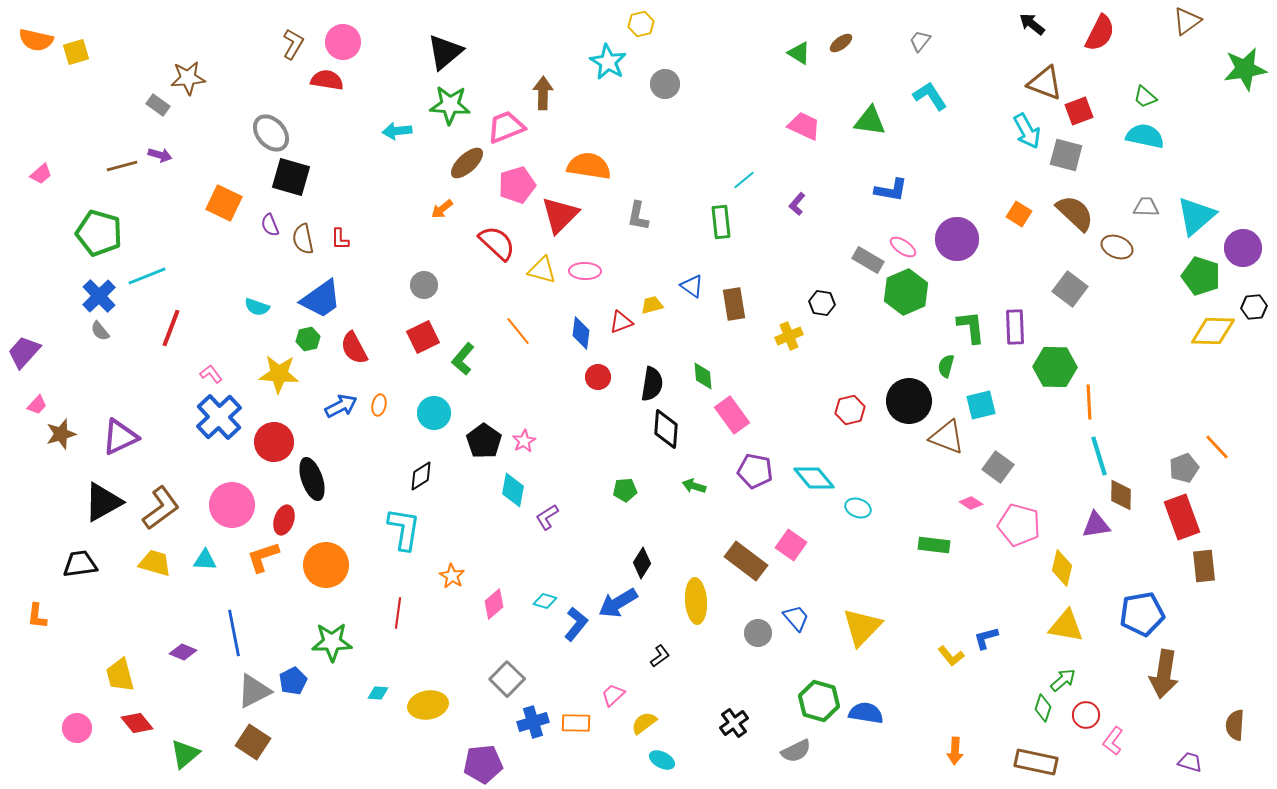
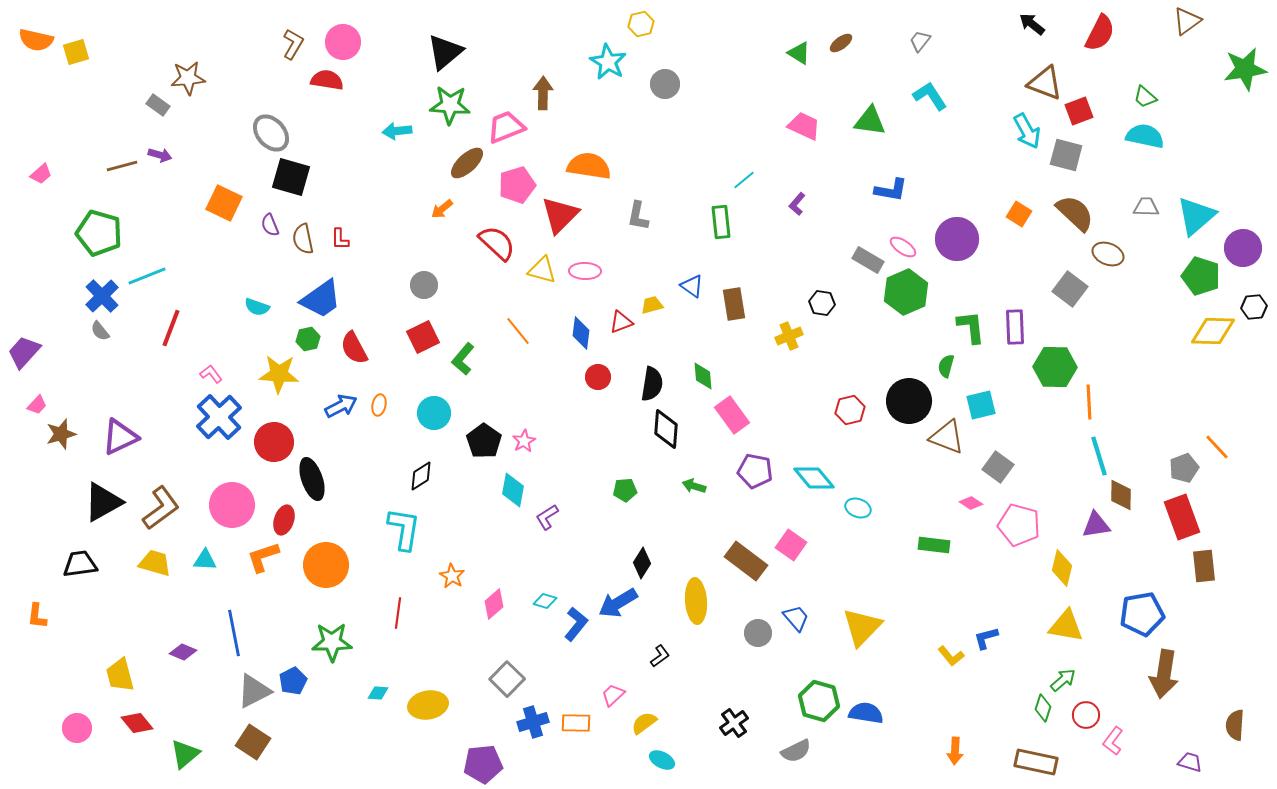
brown ellipse at (1117, 247): moved 9 px left, 7 px down
blue cross at (99, 296): moved 3 px right
